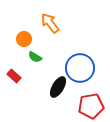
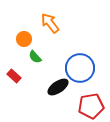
green semicircle: rotated 16 degrees clockwise
black ellipse: rotated 25 degrees clockwise
